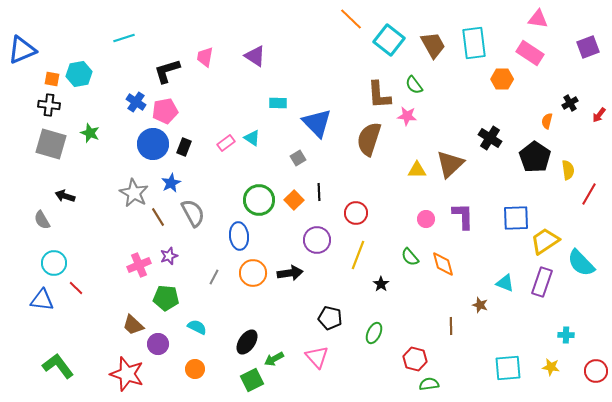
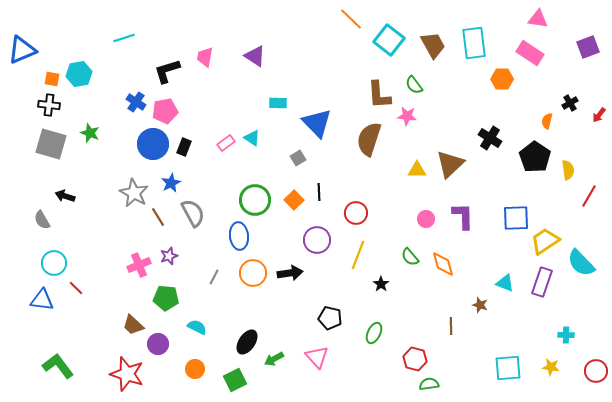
red line at (589, 194): moved 2 px down
green circle at (259, 200): moved 4 px left
green square at (252, 380): moved 17 px left
